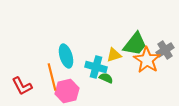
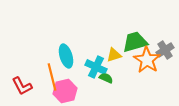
green trapezoid: moved 2 px up; rotated 144 degrees counterclockwise
cyan cross: rotated 10 degrees clockwise
pink hexagon: moved 2 px left
